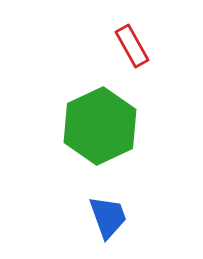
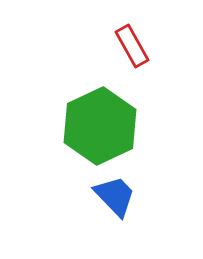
blue trapezoid: moved 7 px right, 21 px up; rotated 24 degrees counterclockwise
